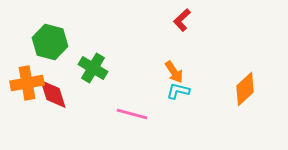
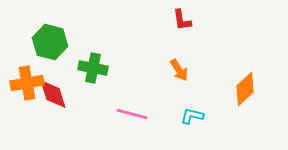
red L-shape: rotated 55 degrees counterclockwise
green cross: rotated 20 degrees counterclockwise
orange arrow: moved 5 px right, 2 px up
cyan L-shape: moved 14 px right, 25 px down
